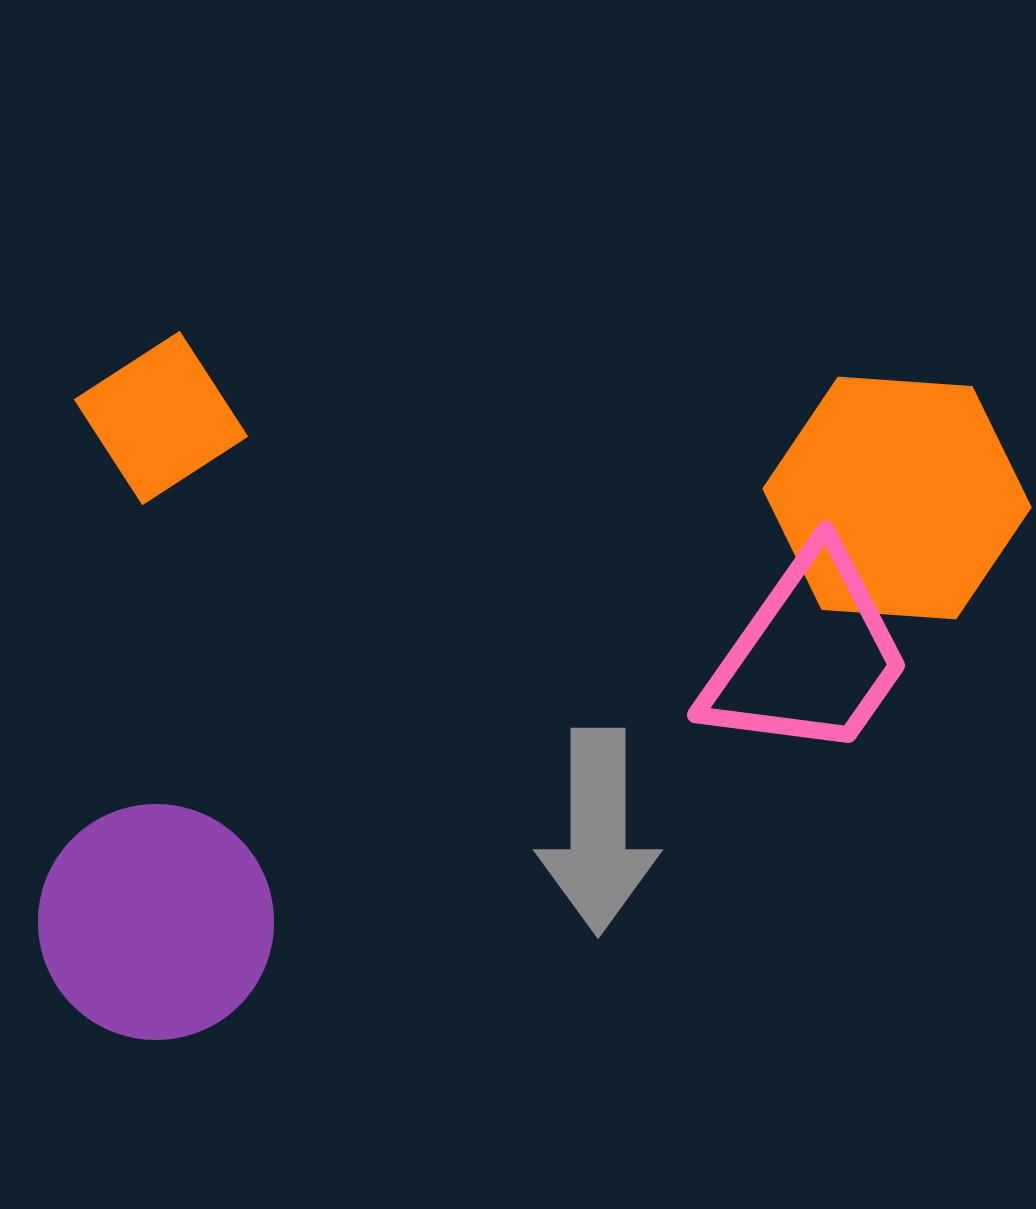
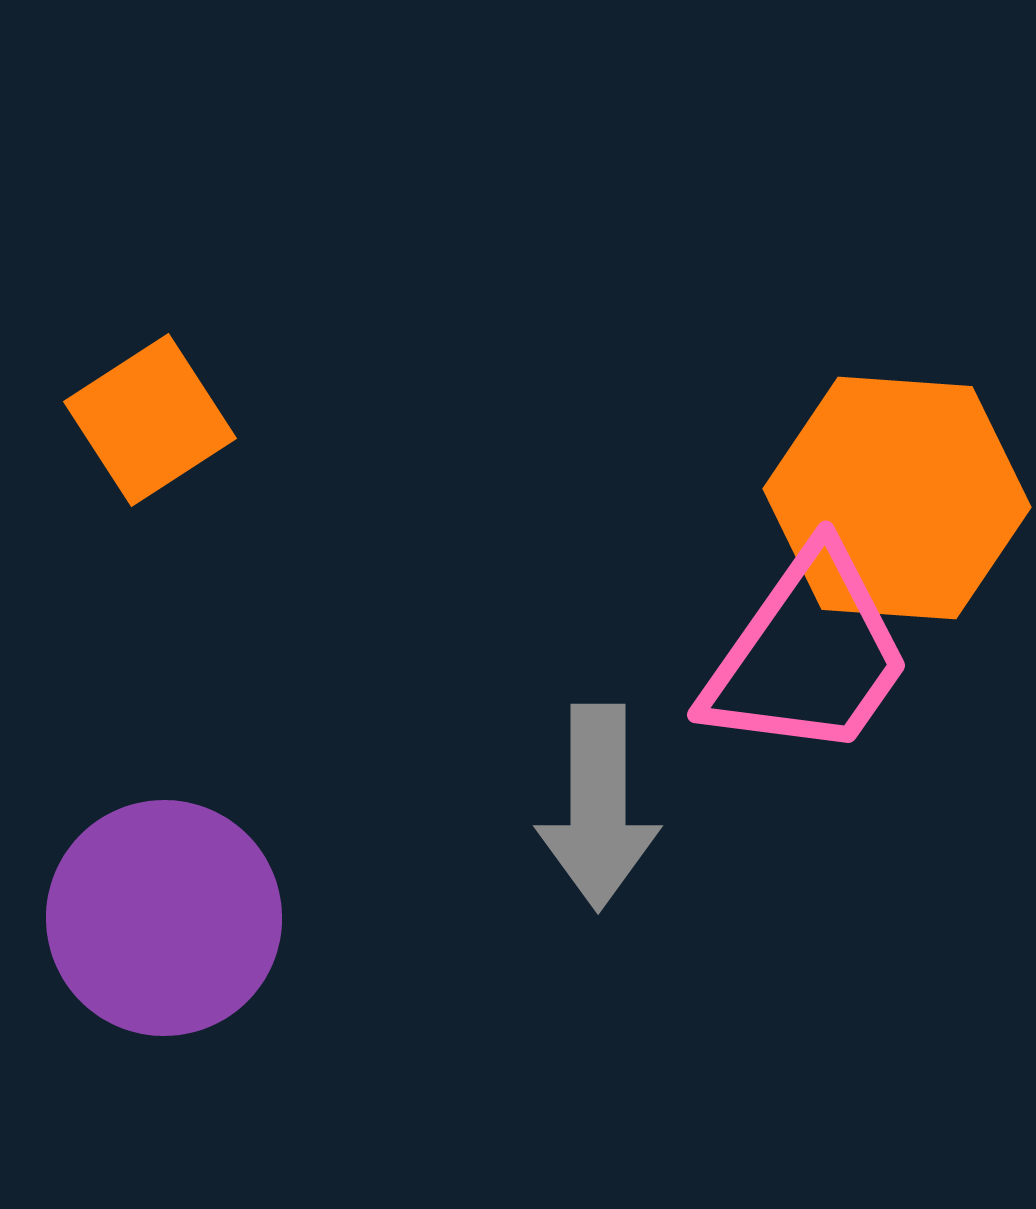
orange square: moved 11 px left, 2 px down
gray arrow: moved 24 px up
purple circle: moved 8 px right, 4 px up
